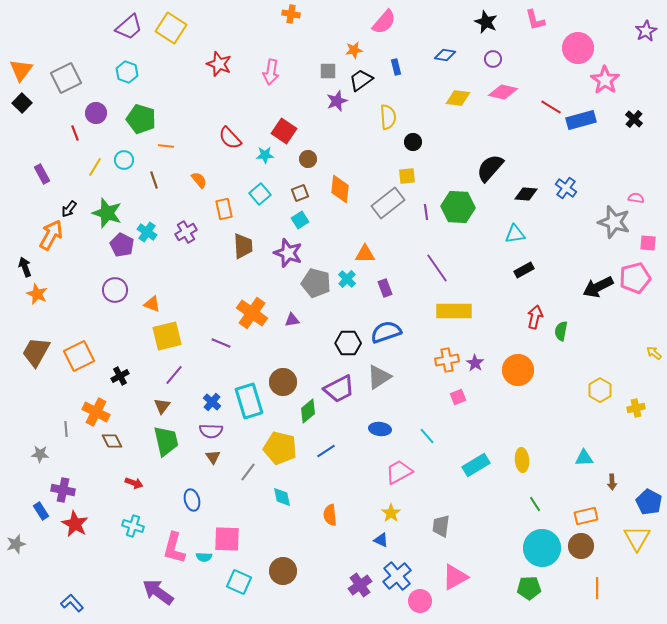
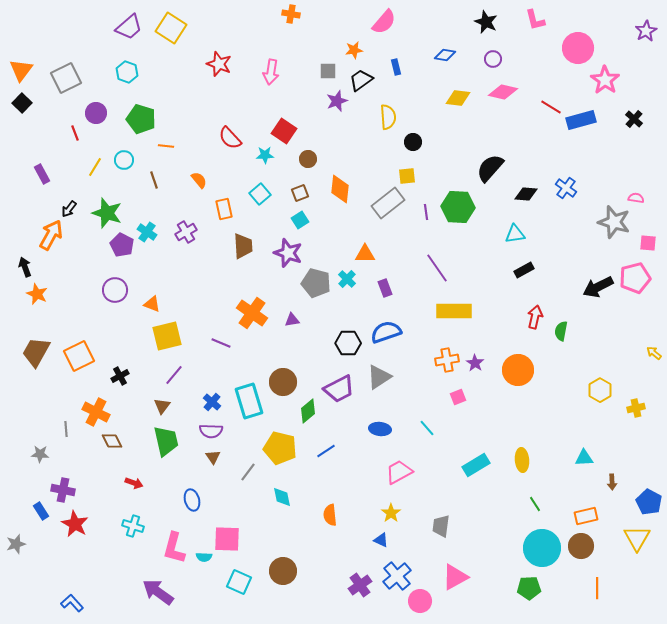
cyan line at (427, 436): moved 8 px up
